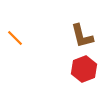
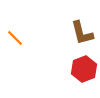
brown L-shape: moved 3 px up
